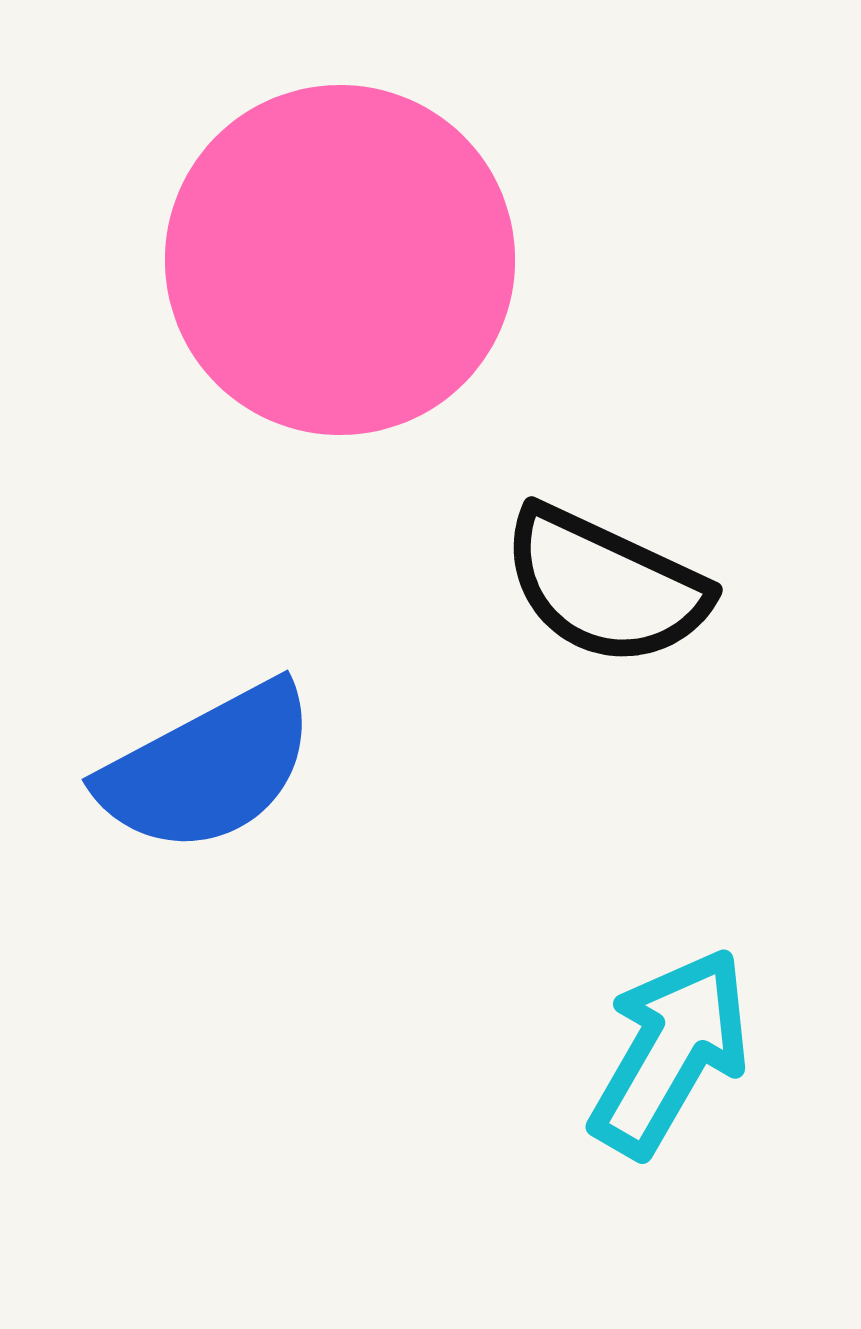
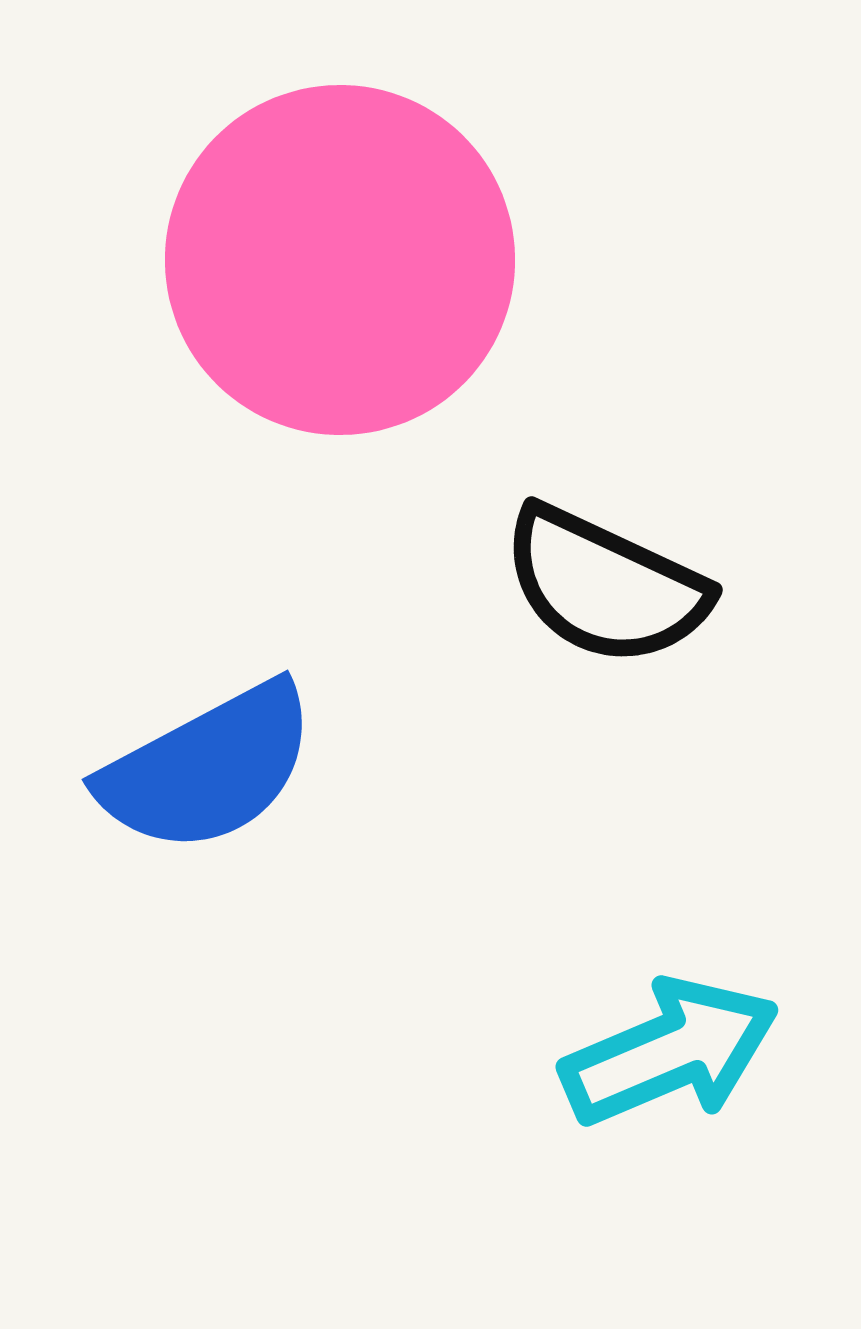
cyan arrow: rotated 37 degrees clockwise
